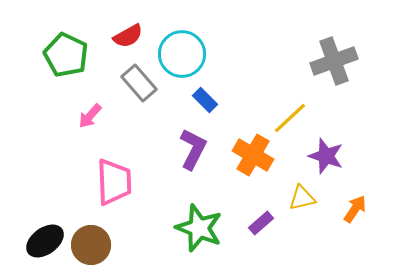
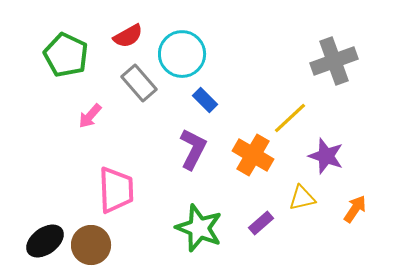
pink trapezoid: moved 2 px right, 8 px down
